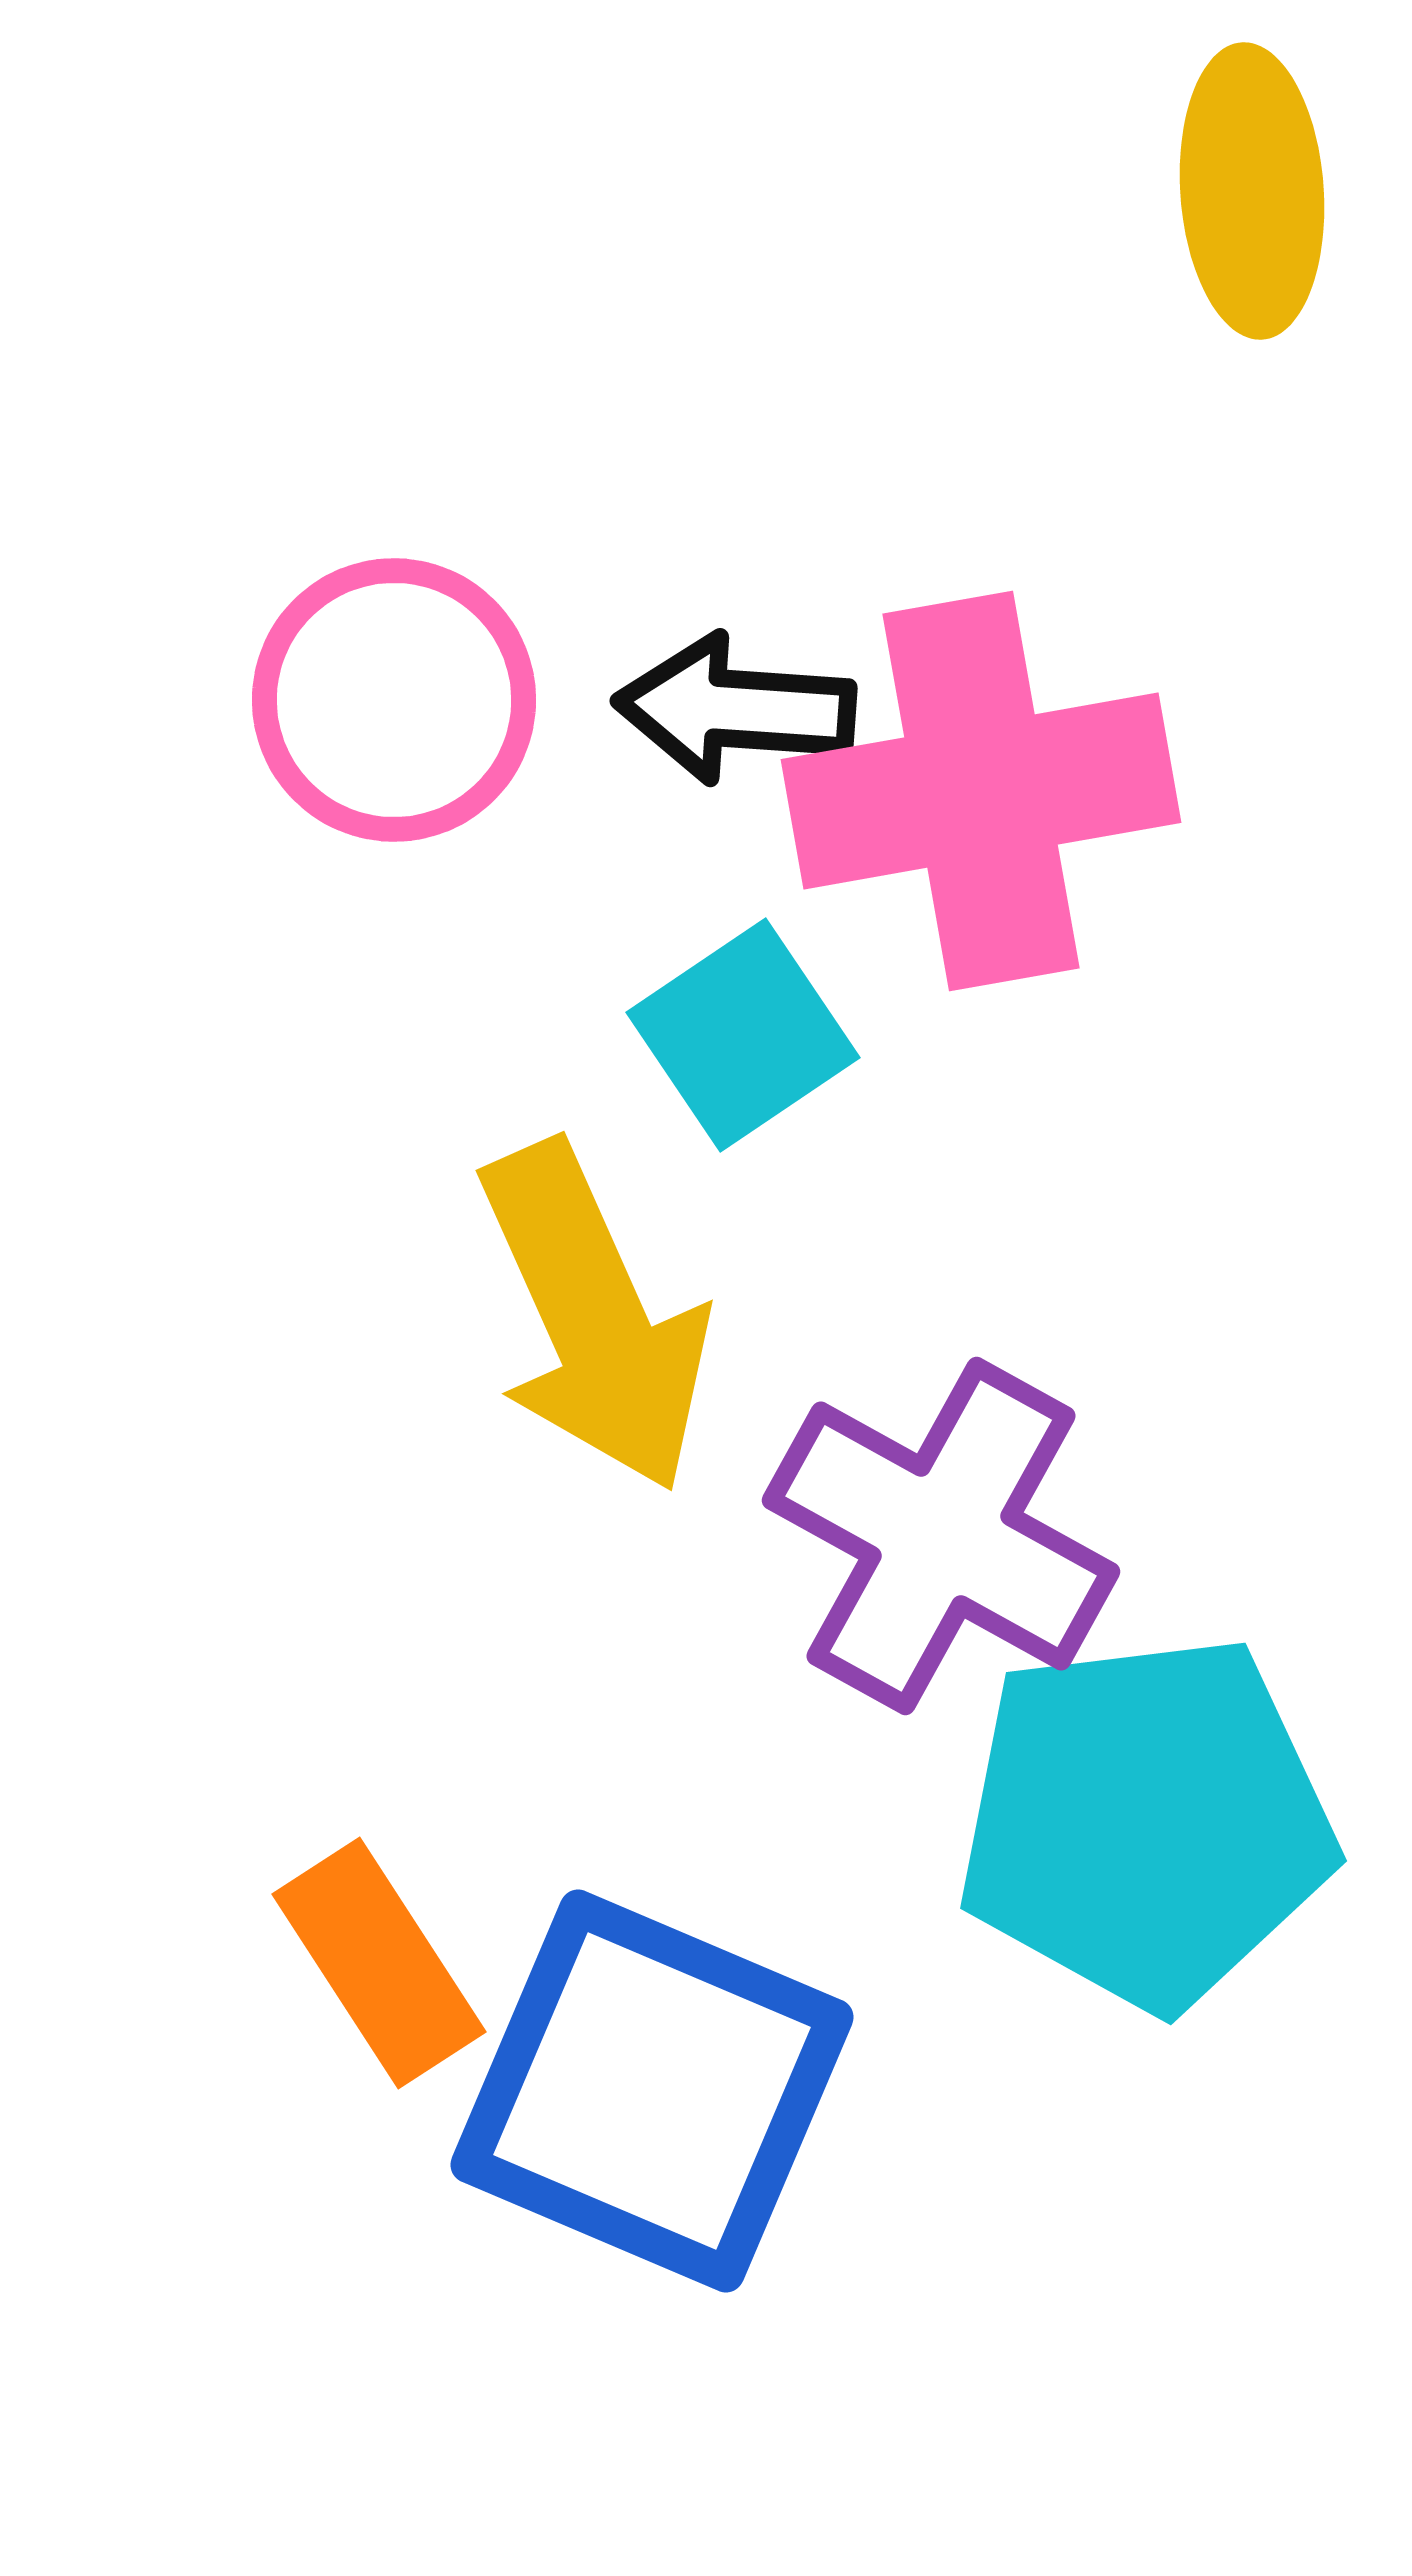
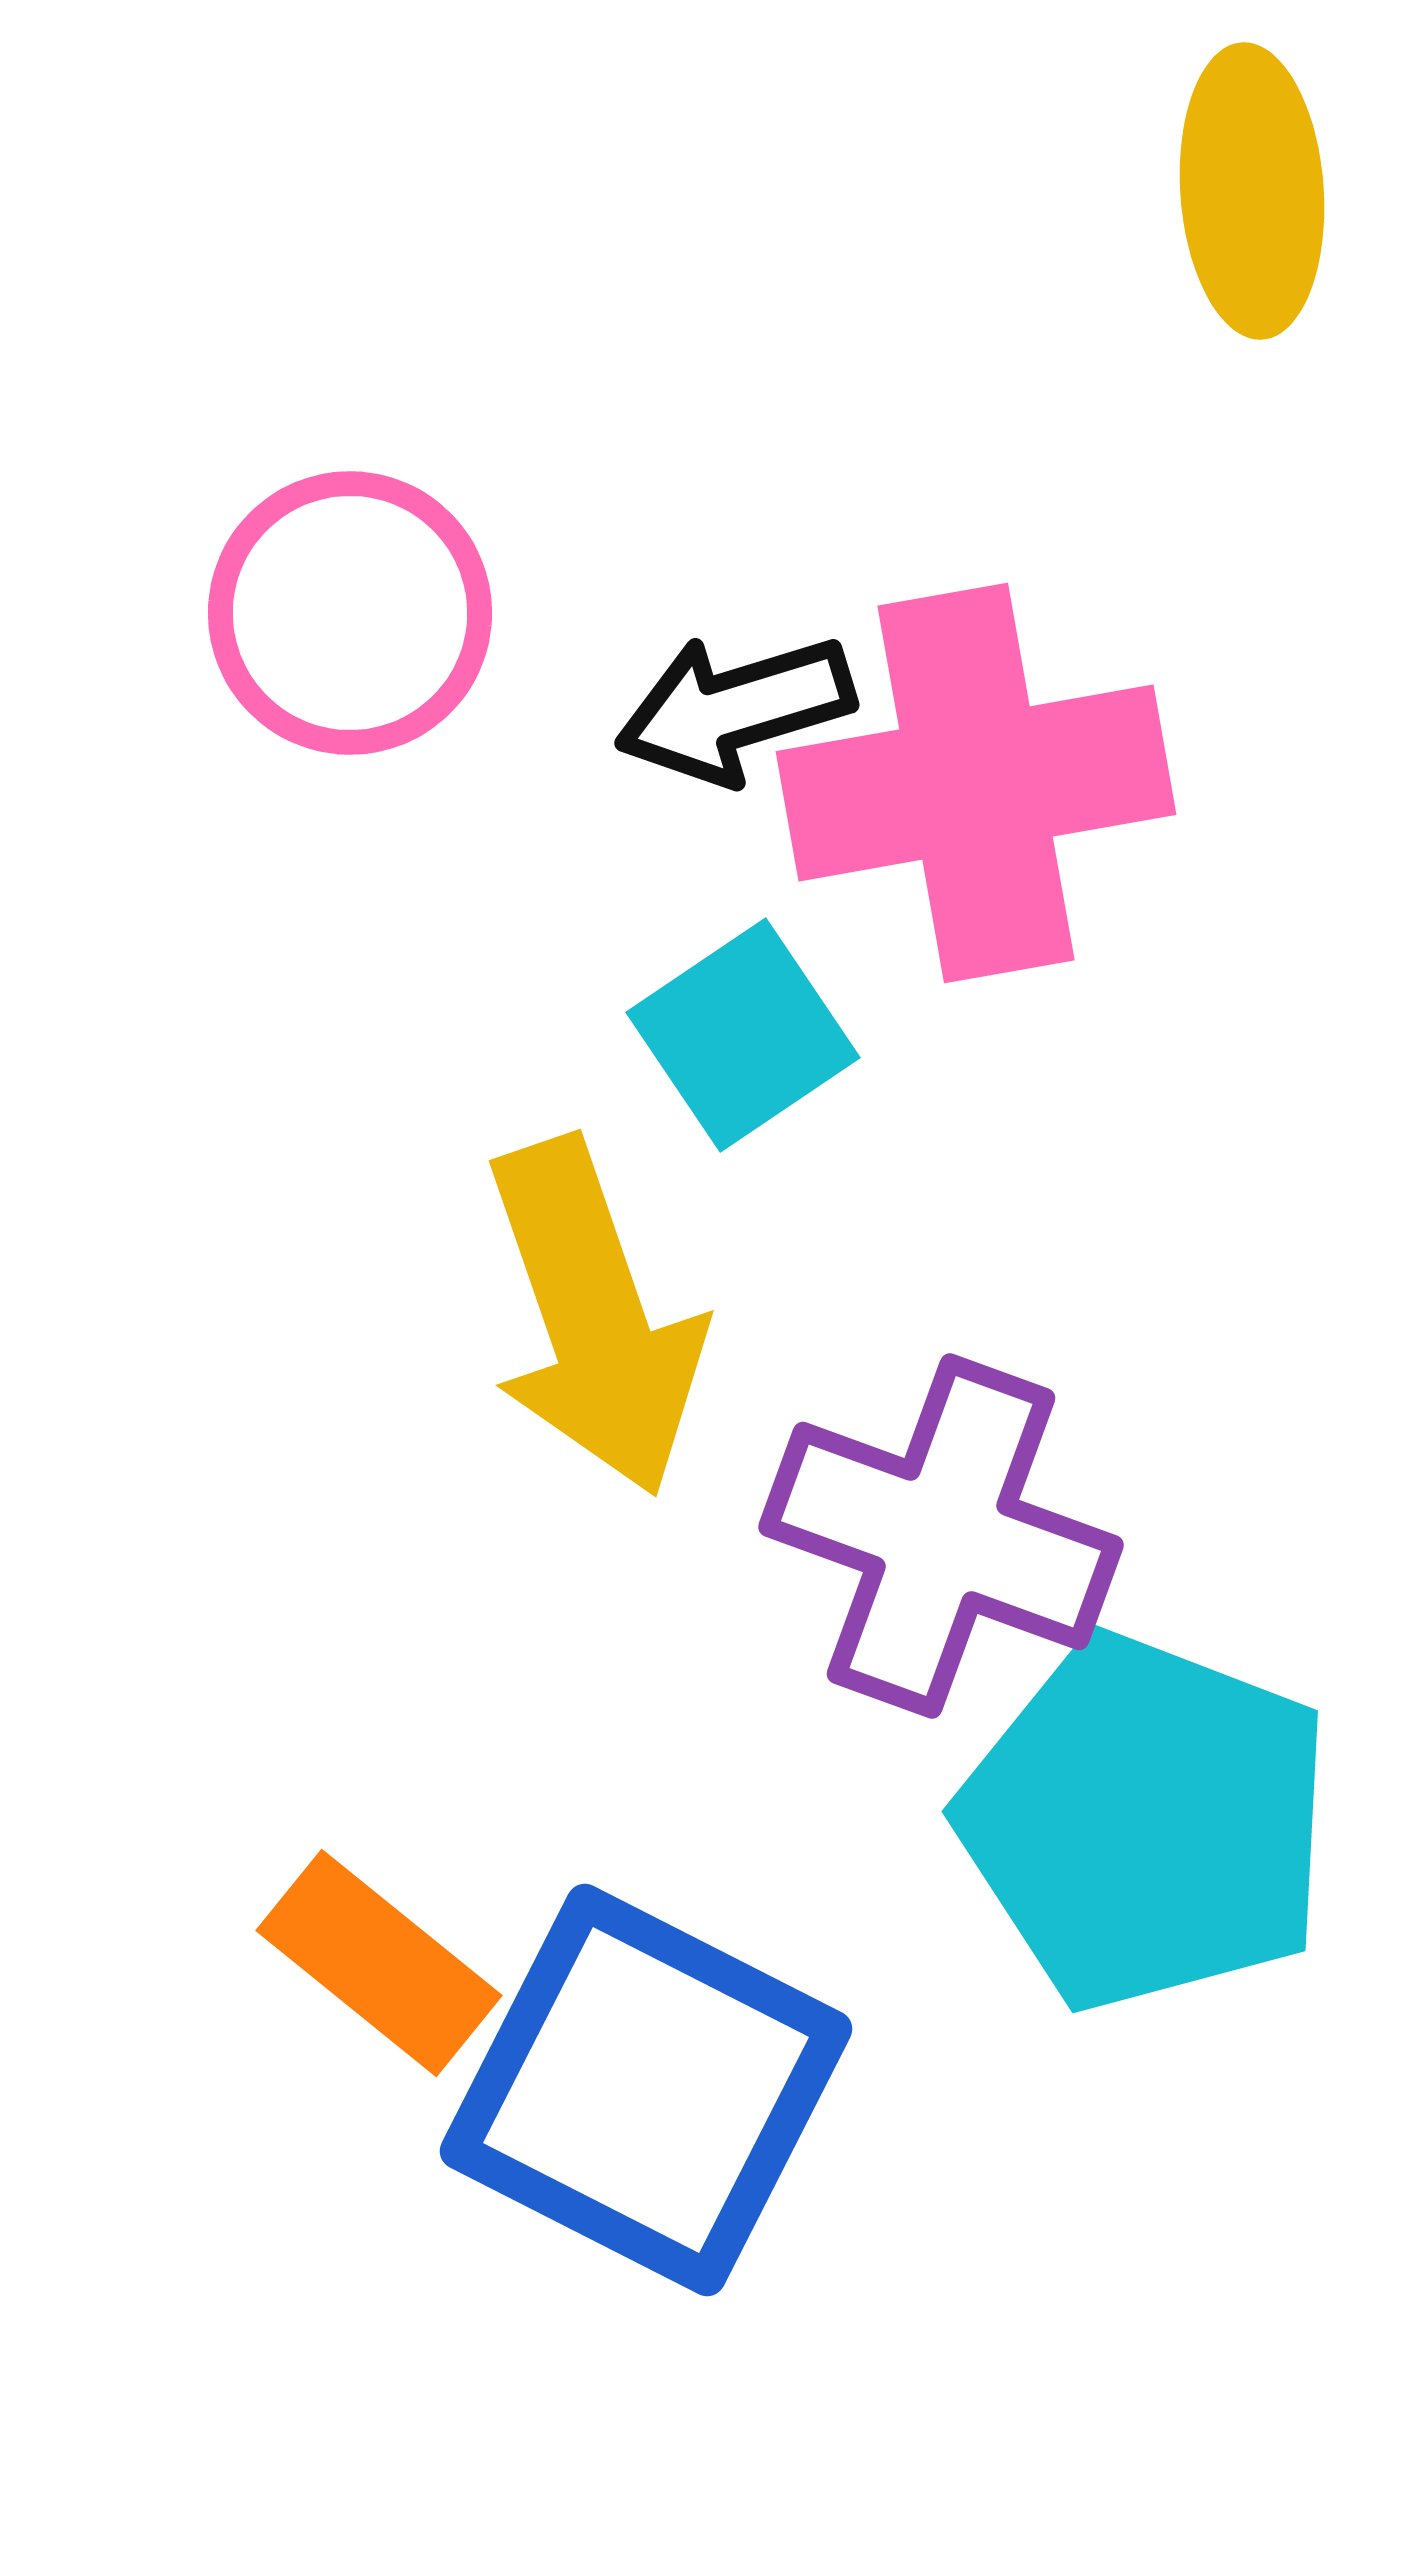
pink circle: moved 44 px left, 87 px up
black arrow: rotated 21 degrees counterclockwise
pink cross: moved 5 px left, 8 px up
yellow arrow: rotated 5 degrees clockwise
purple cross: rotated 9 degrees counterclockwise
cyan pentagon: rotated 28 degrees clockwise
orange rectangle: rotated 18 degrees counterclockwise
blue square: moved 6 px left, 1 px up; rotated 4 degrees clockwise
